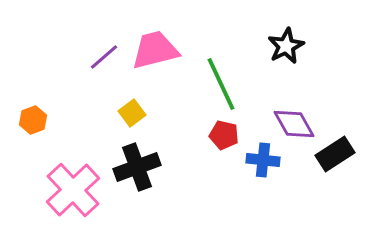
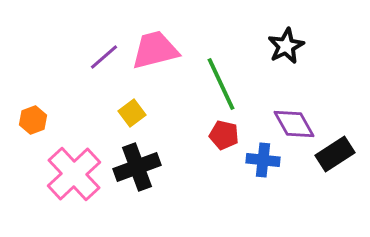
pink cross: moved 1 px right, 16 px up
